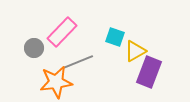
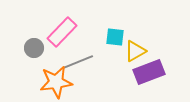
cyan square: rotated 12 degrees counterclockwise
purple rectangle: rotated 48 degrees clockwise
